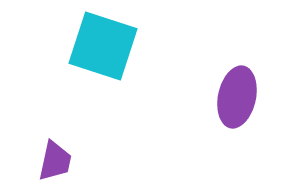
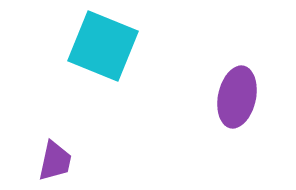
cyan square: rotated 4 degrees clockwise
